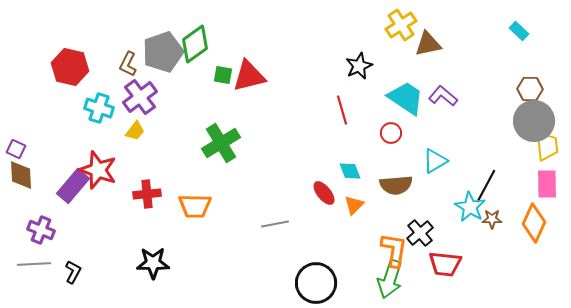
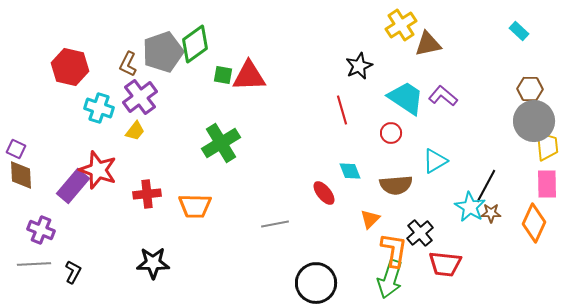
red triangle at (249, 76): rotated 12 degrees clockwise
orange triangle at (354, 205): moved 16 px right, 14 px down
brown star at (492, 219): moved 1 px left, 6 px up
